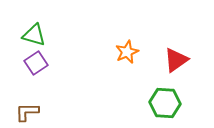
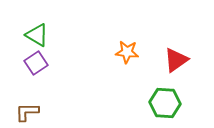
green triangle: moved 3 px right; rotated 15 degrees clockwise
orange star: rotated 30 degrees clockwise
